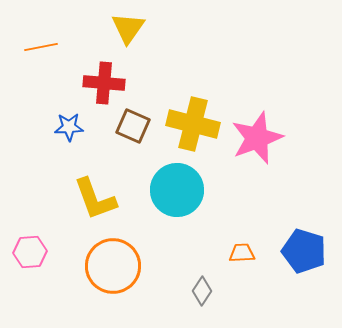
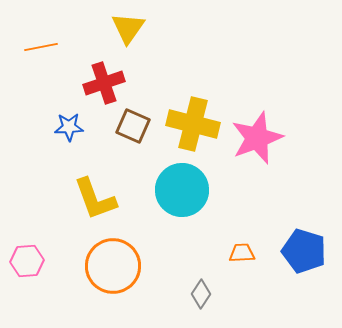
red cross: rotated 24 degrees counterclockwise
cyan circle: moved 5 px right
pink hexagon: moved 3 px left, 9 px down
gray diamond: moved 1 px left, 3 px down
